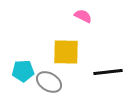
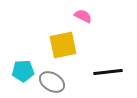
yellow square: moved 3 px left, 7 px up; rotated 12 degrees counterclockwise
gray ellipse: moved 3 px right
